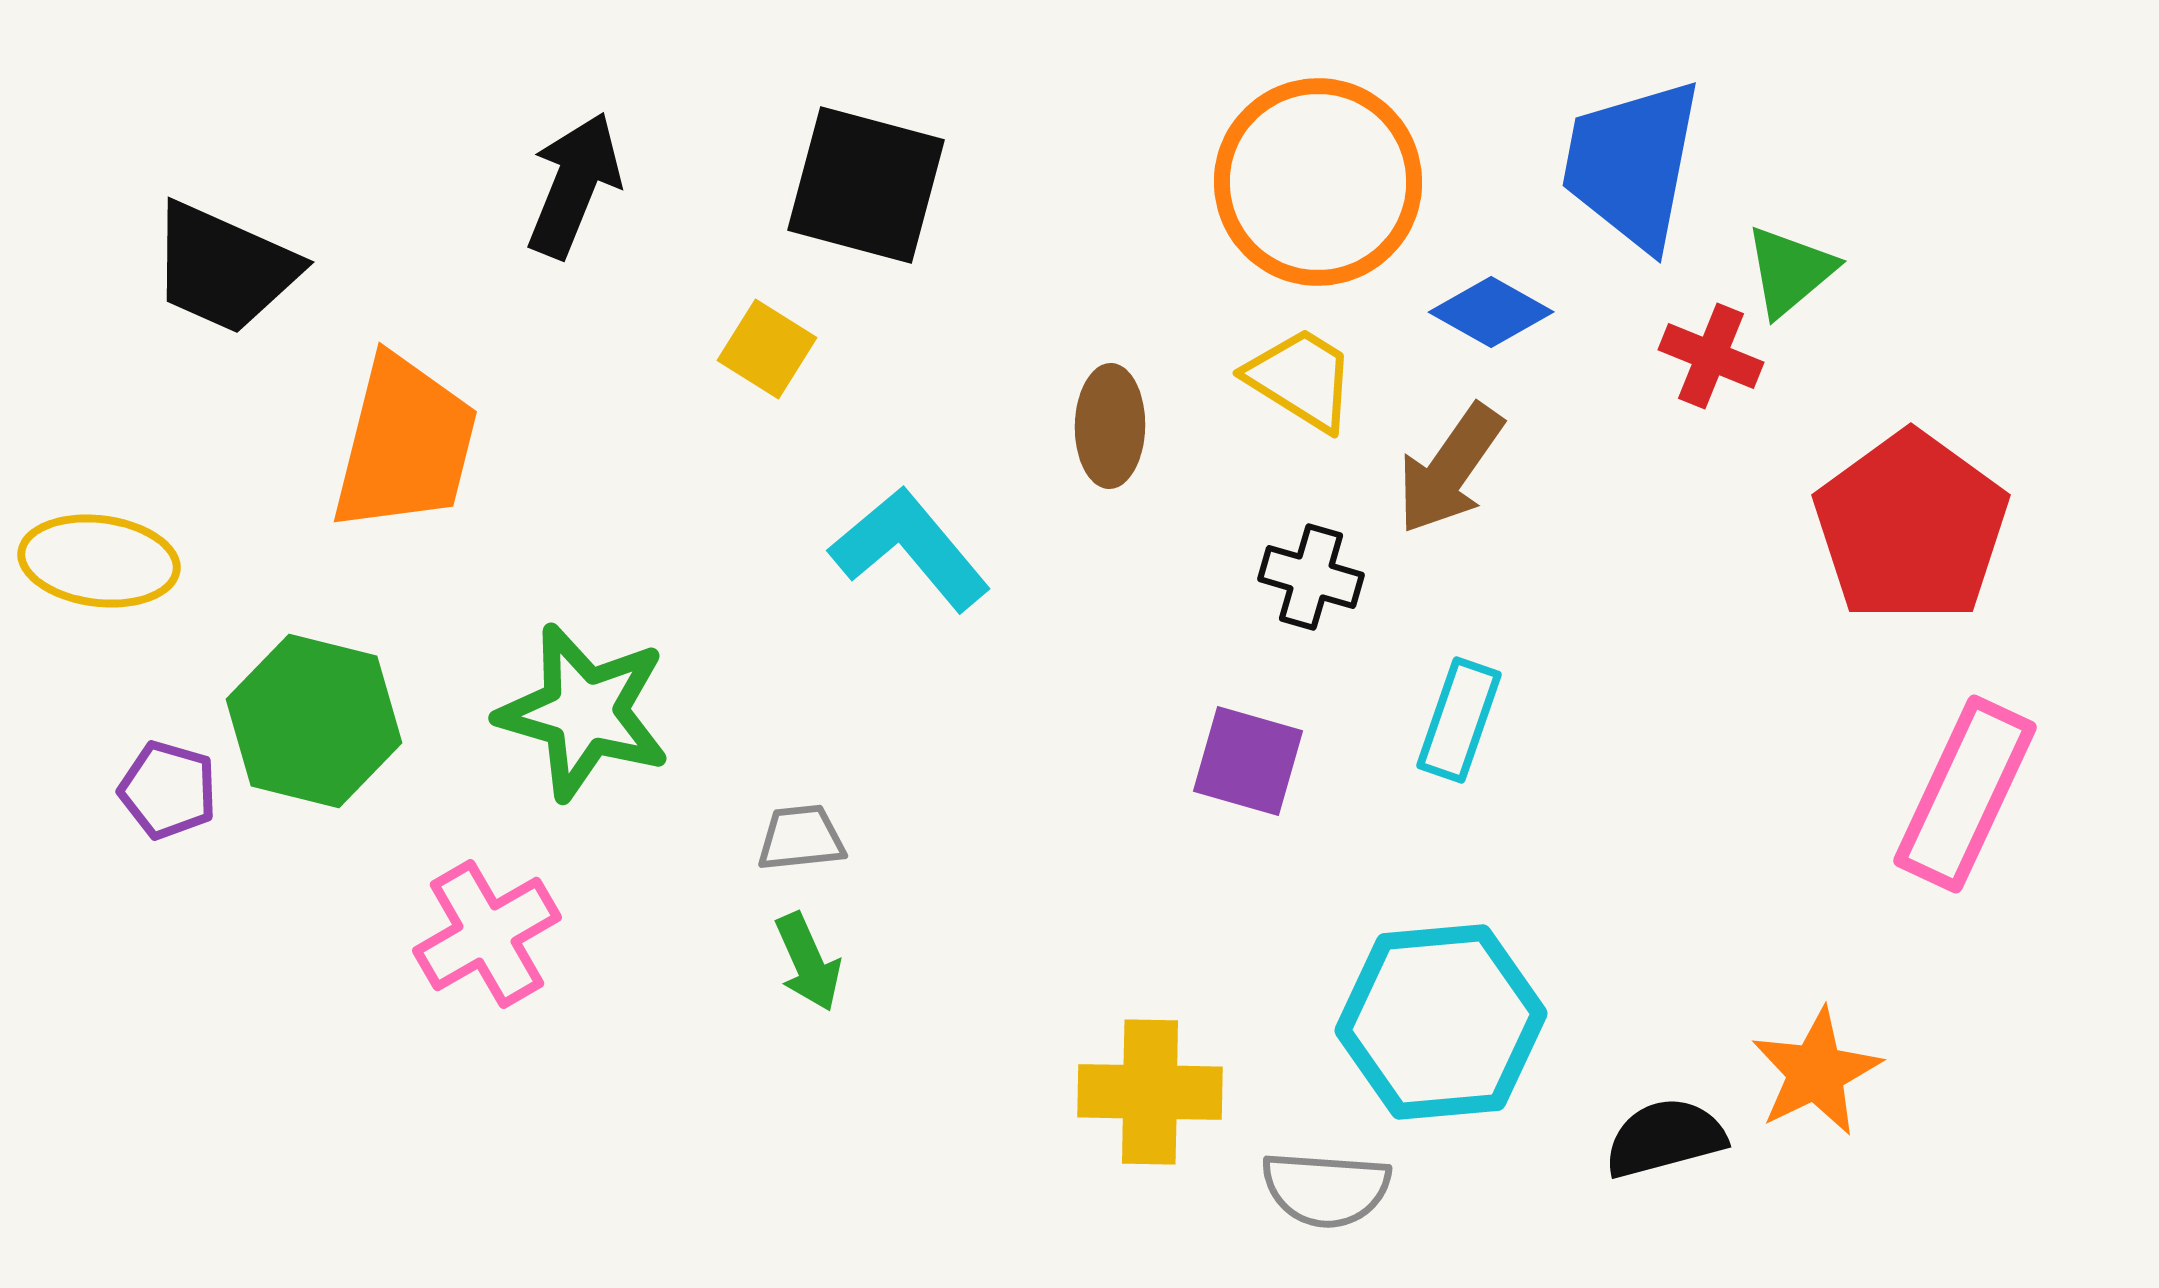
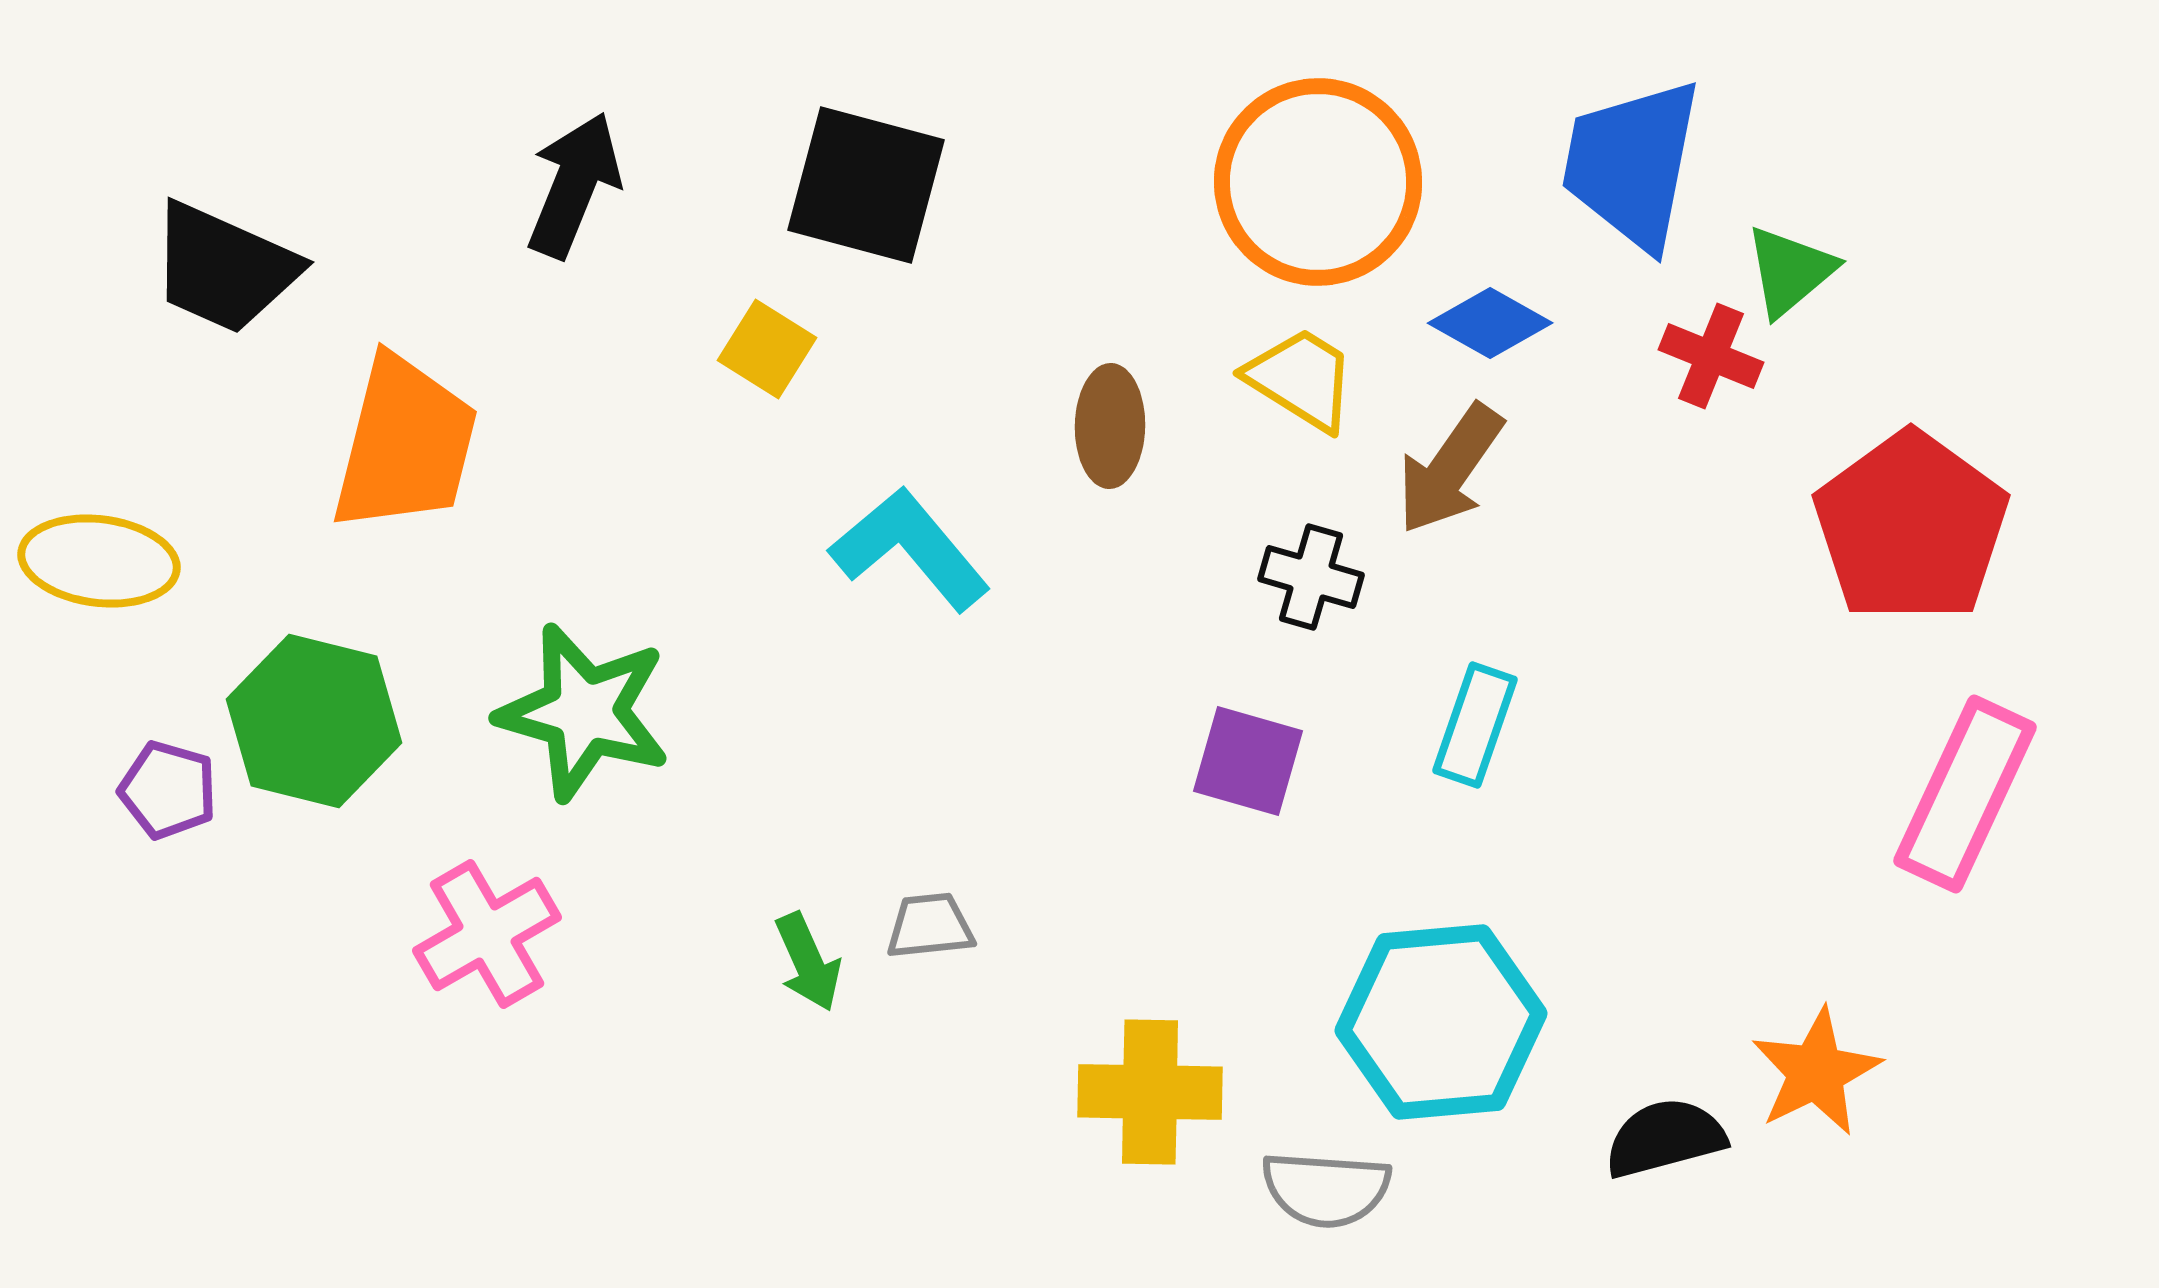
blue diamond: moved 1 px left, 11 px down
cyan rectangle: moved 16 px right, 5 px down
gray trapezoid: moved 129 px right, 88 px down
